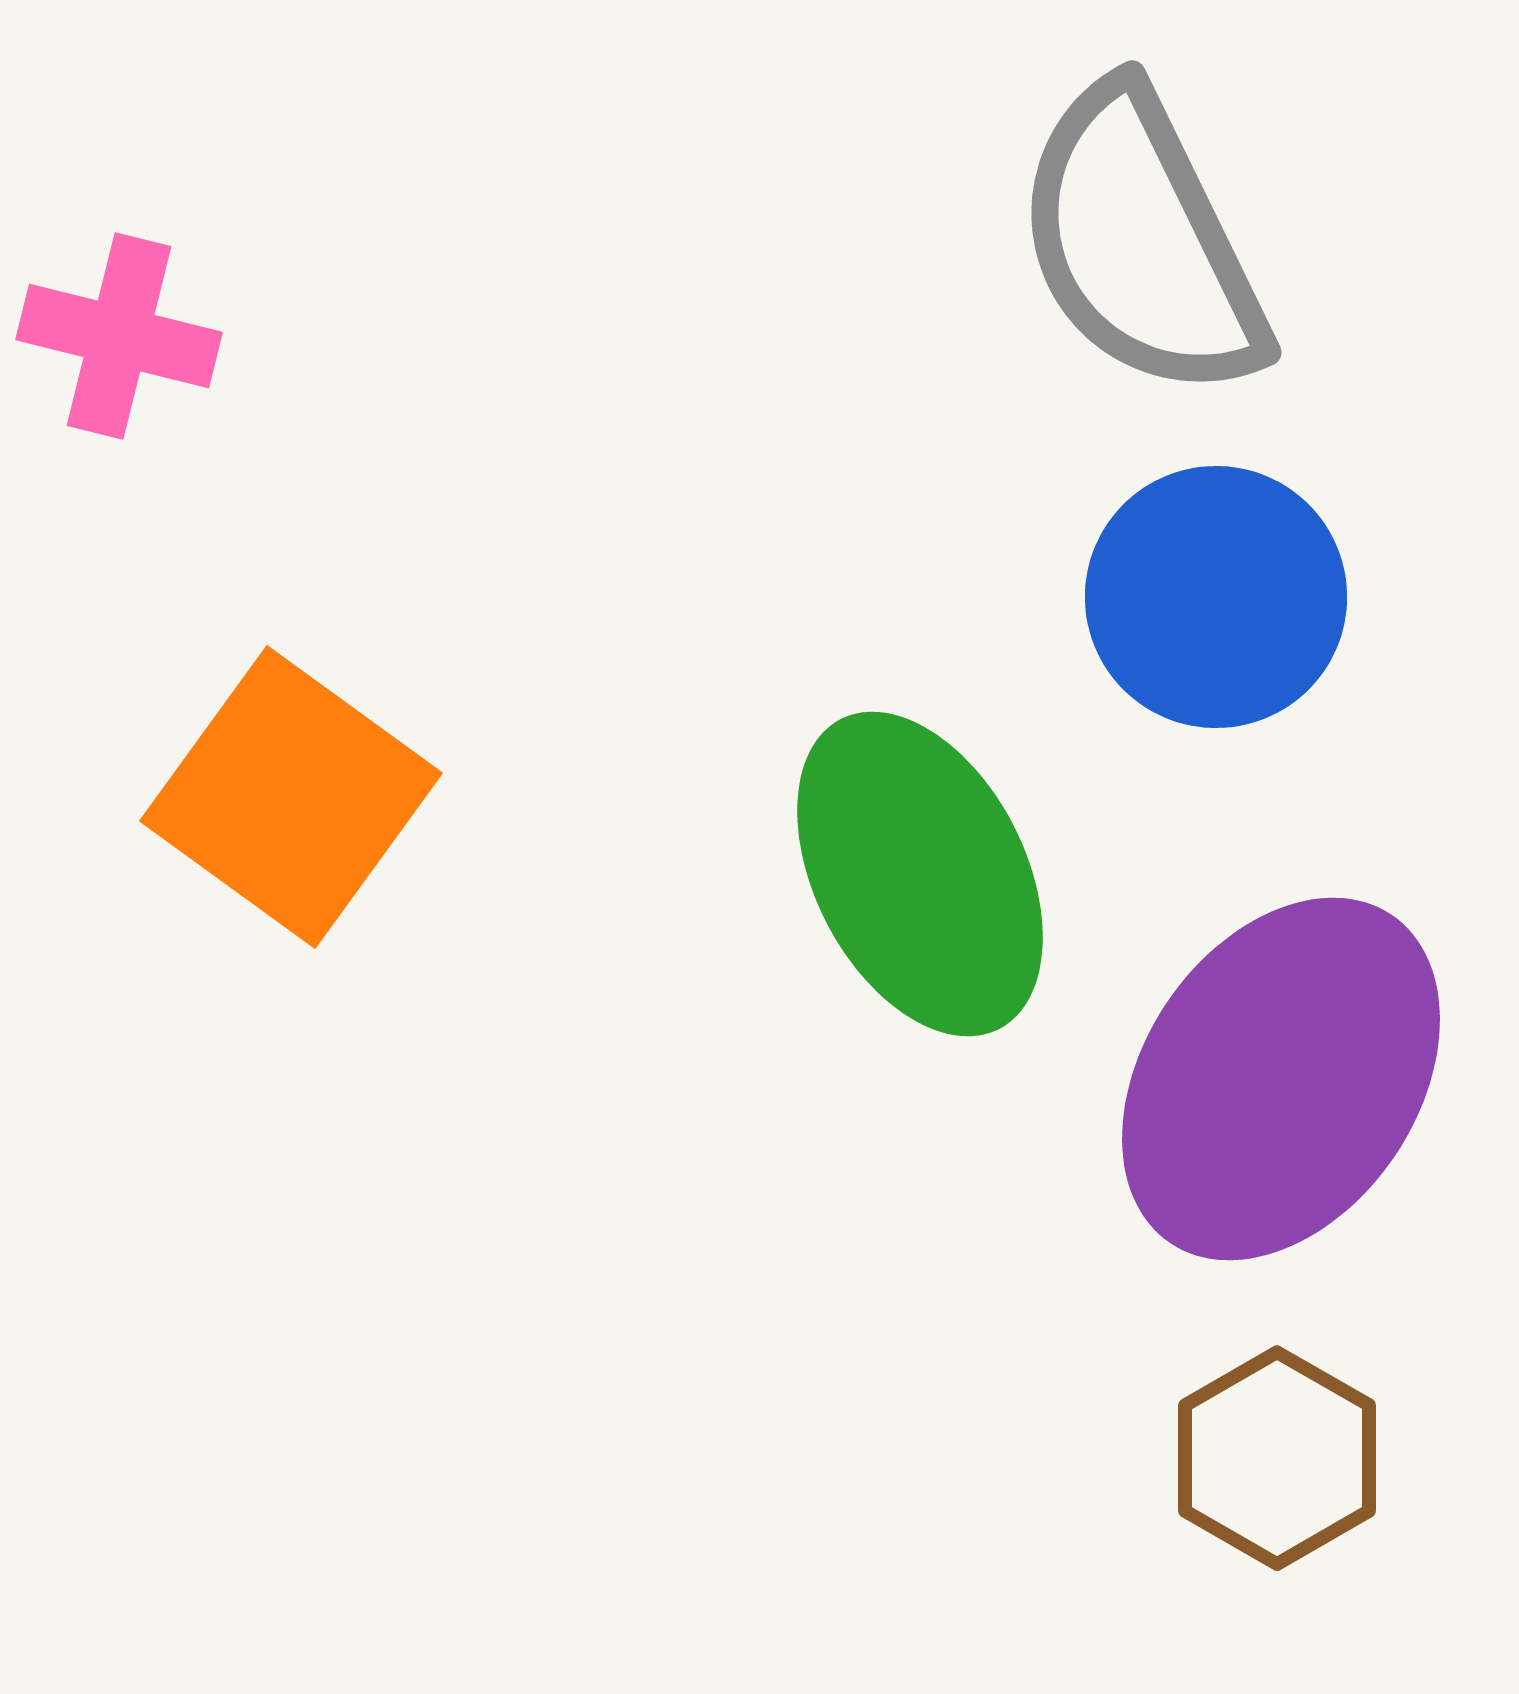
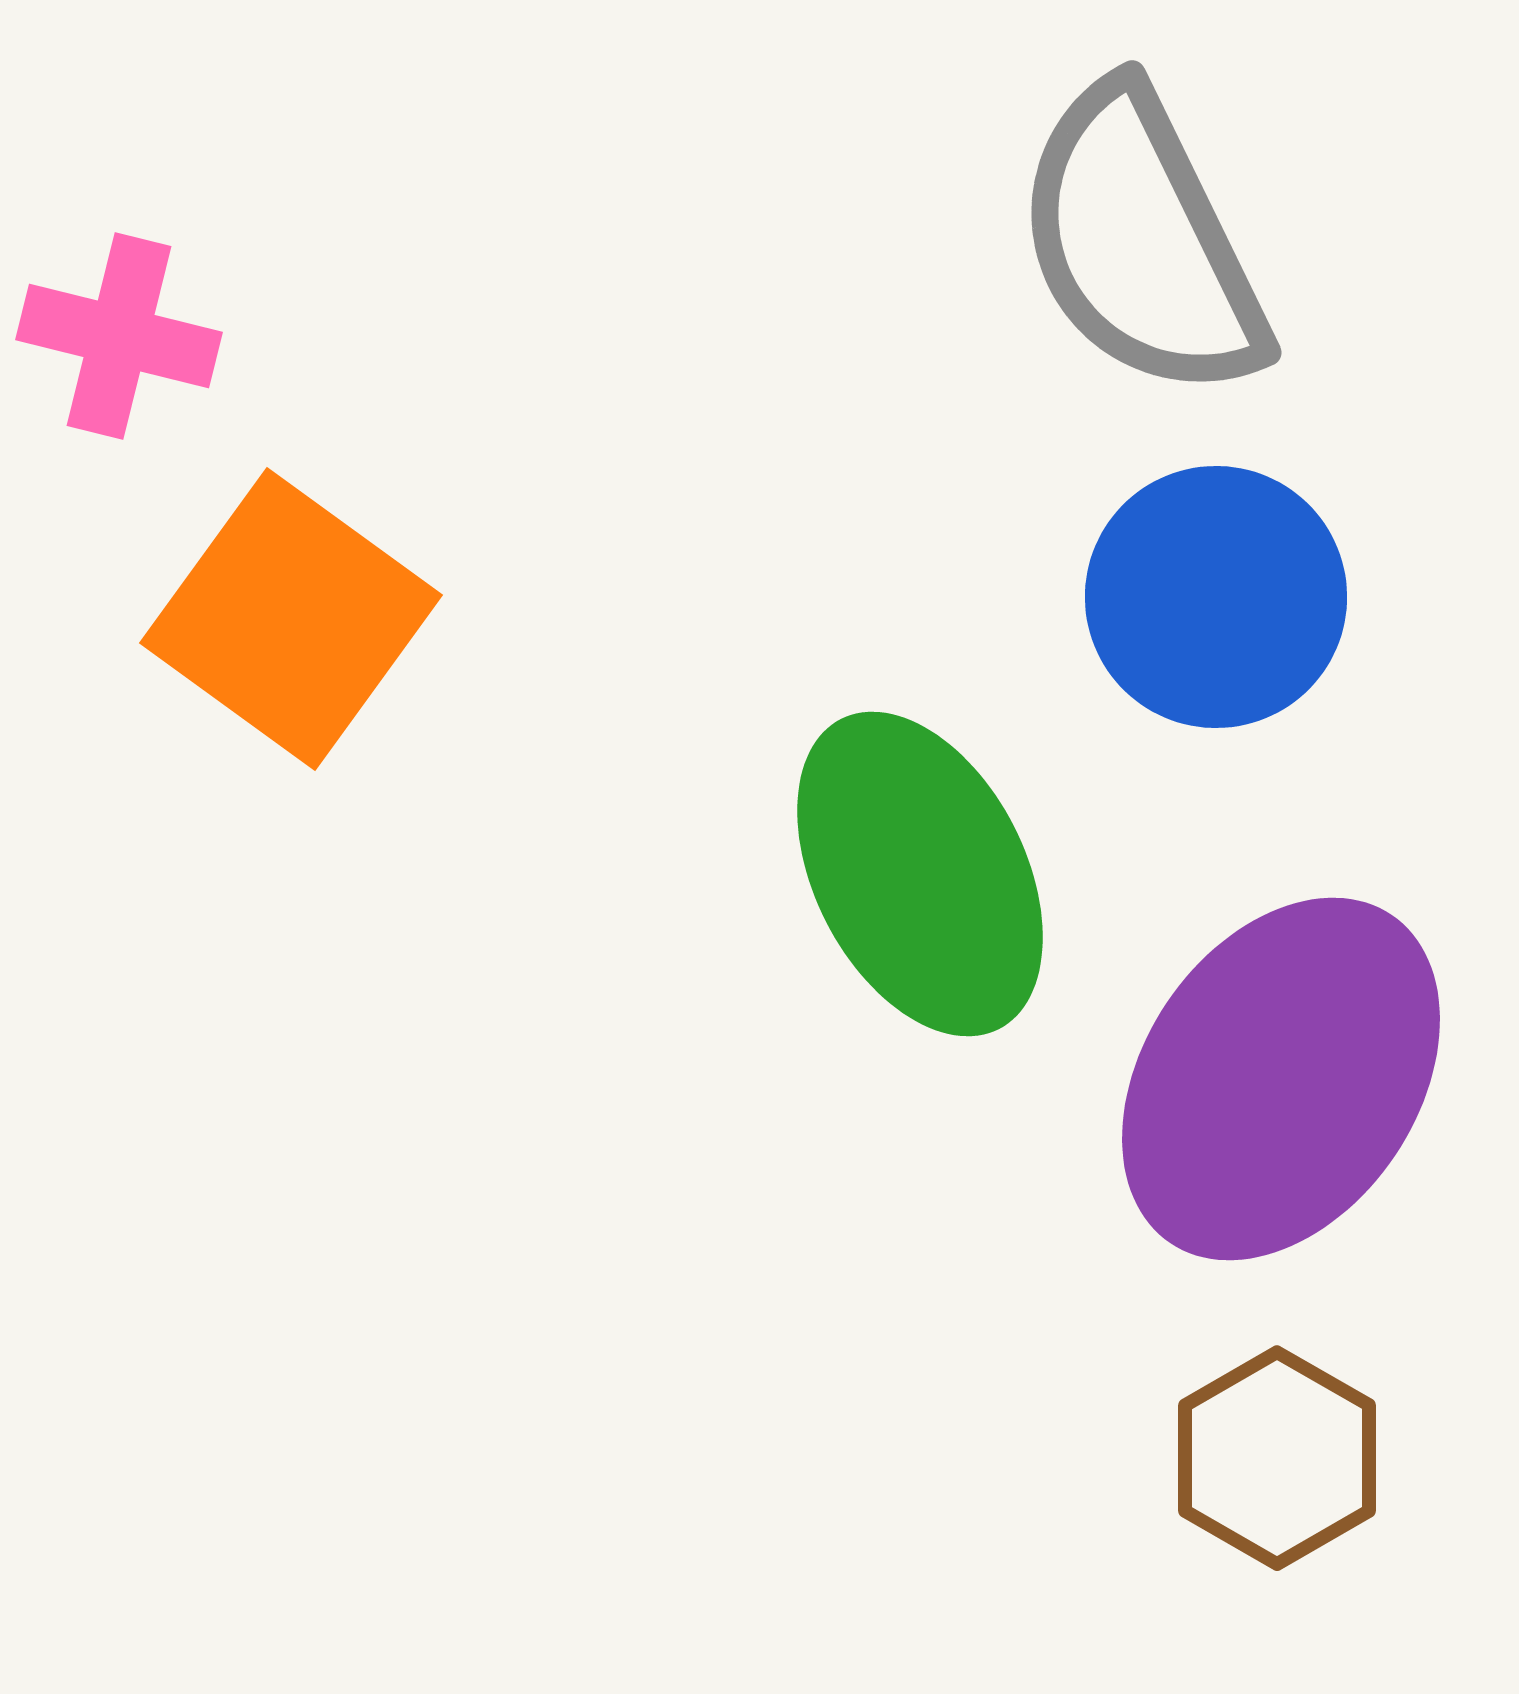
orange square: moved 178 px up
